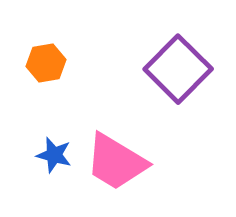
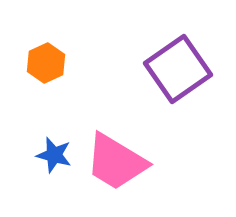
orange hexagon: rotated 15 degrees counterclockwise
purple square: rotated 10 degrees clockwise
